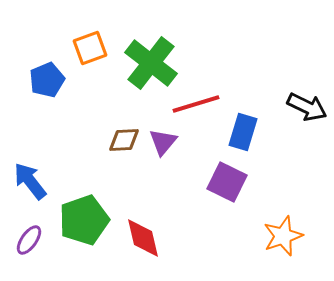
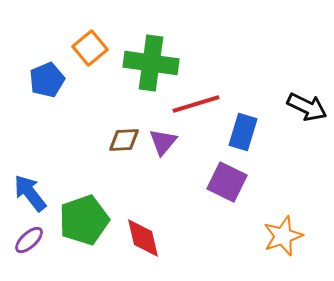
orange square: rotated 20 degrees counterclockwise
green cross: rotated 30 degrees counterclockwise
blue arrow: moved 12 px down
purple ellipse: rotated 12 degrees clockwise
